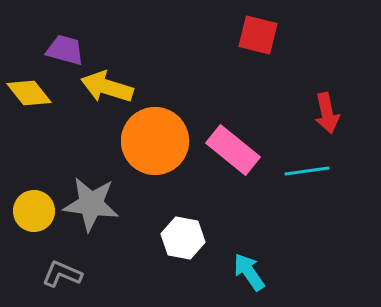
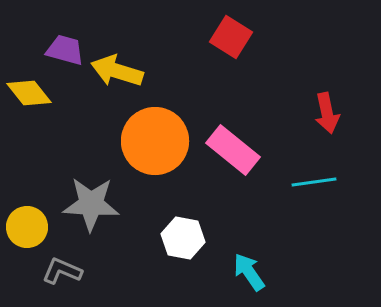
red square: moved 27 px left, 2 px down; rotated 18 degrees clockwise
yellow arrow: moved 10 px right, 16 px up
cyan line: moved 7 px right, 11 px down
gray star: rotated 4 degrees counterclockwise
yellow circle: moved 7 px left, 16 px down
gray L-shape: moved 3 px up
